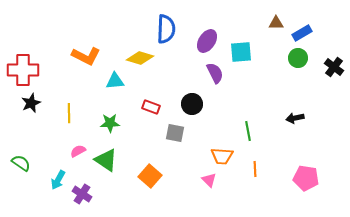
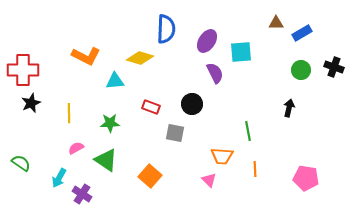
green circle: moved 3 px right, 12 px down
black cross: rotated 18 degrees counterclockwise
black arrow: moved 6 px left, 10 px up; rotated 114 degrees clockwise
pink semicircle: moved 2 px left, 3 px up
cyan arrow: moved 1 px right, 2 px up
